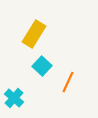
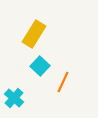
cyan square: moved 2 px left
orange line: moved 5 px left
